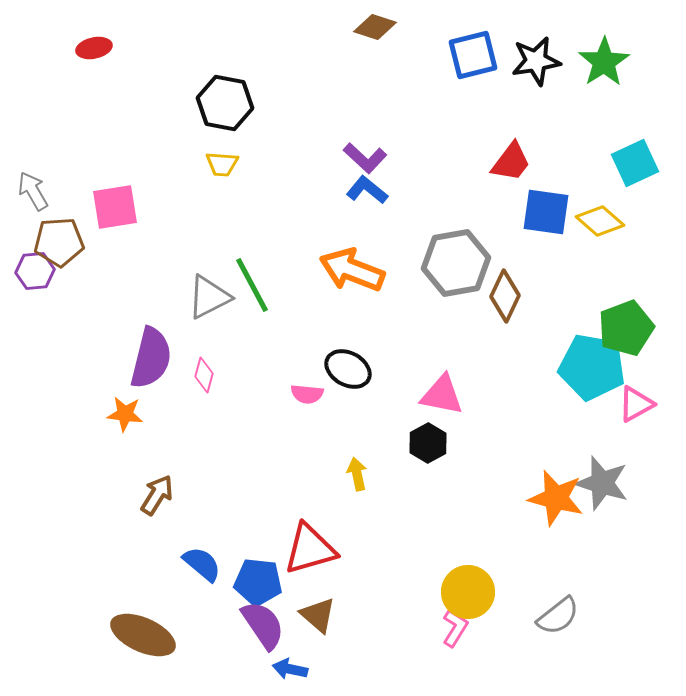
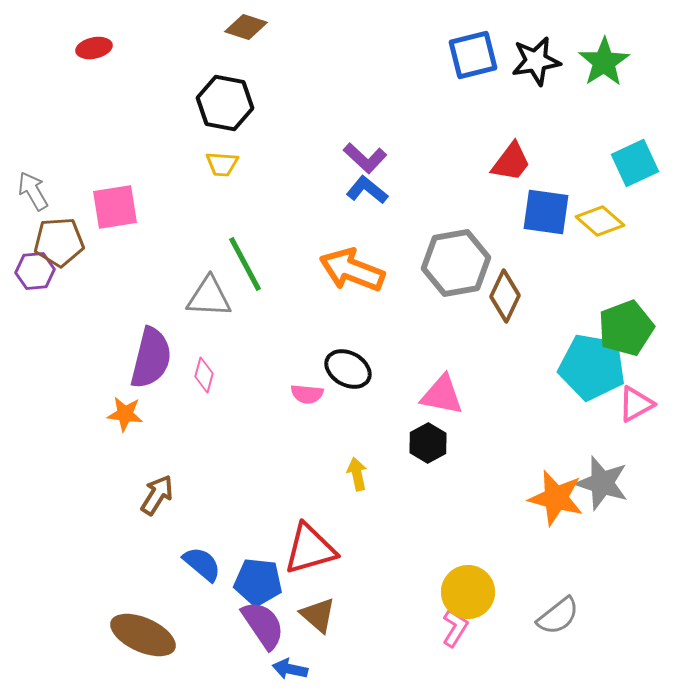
brown diamond at (375, 27): moved 129 px left
green line at (252, 285): moved 7 px left, 21 px up
gray triangle at (209, 297): rotated 30 degrees clockwise
